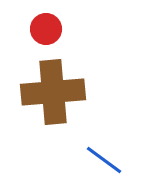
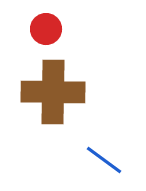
brown cross: rotated 6 degrees clockwise
